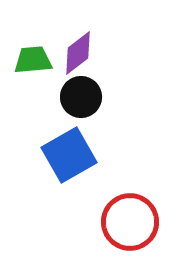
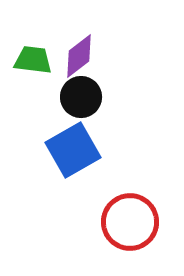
purple diamond: moved 1 px right, 3 px down
green trapezoid: rotated 12 degrees clockwise
blue square: moved 4 px right, 5 px up
